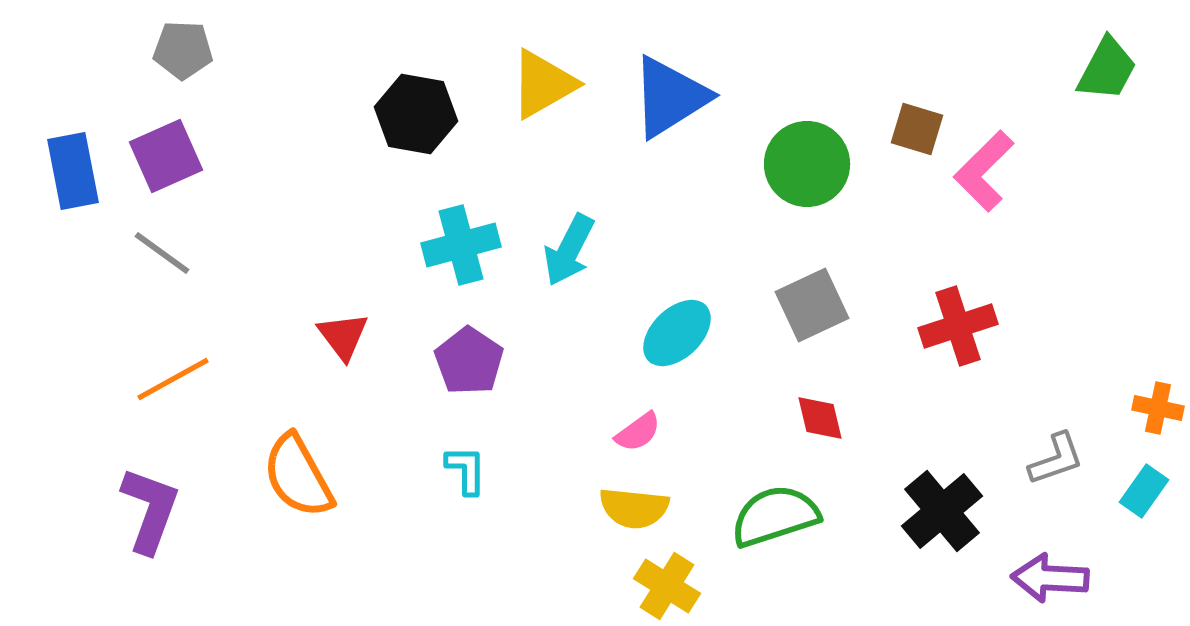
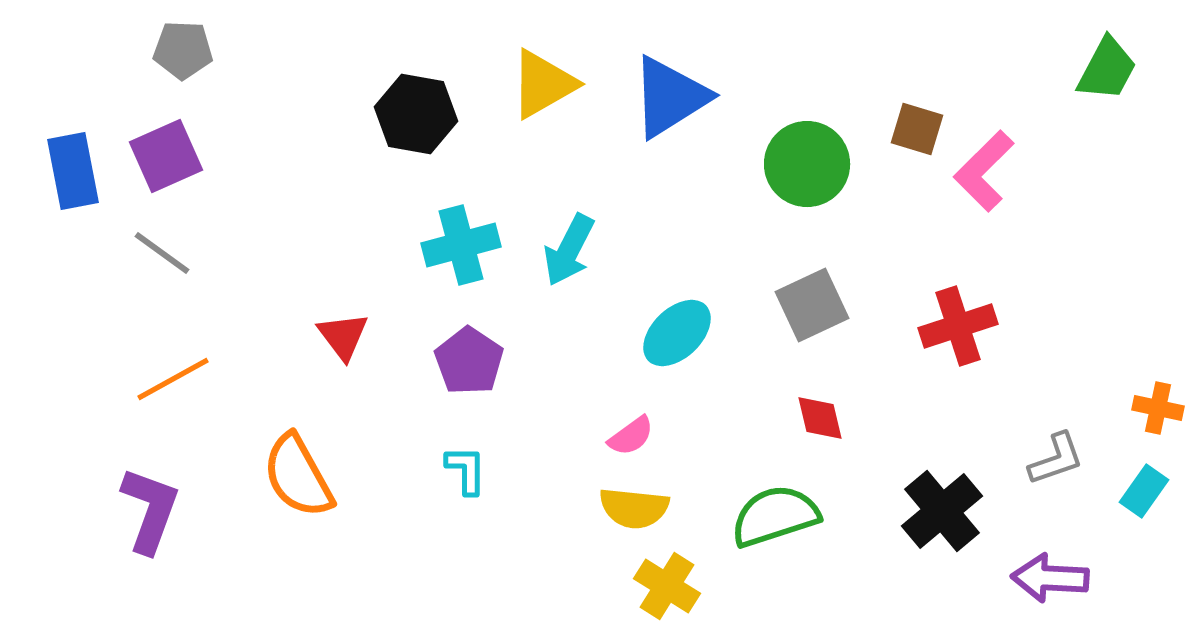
pink semicircle: moved 7 px left, 4 px down
